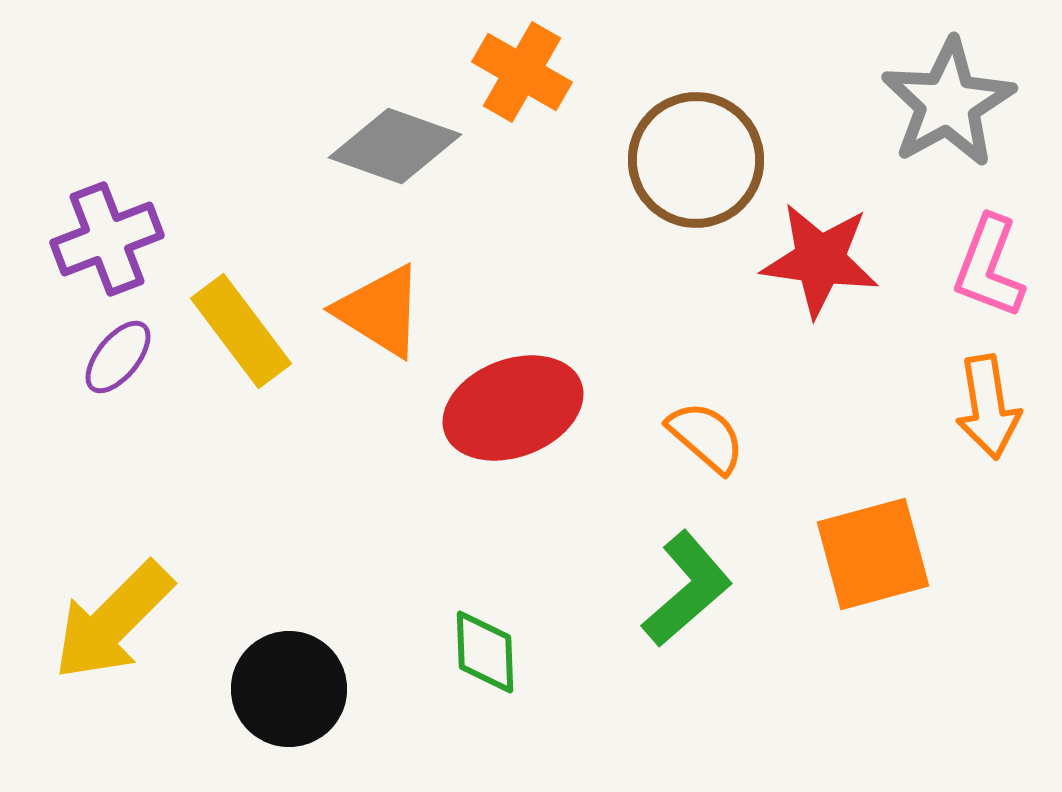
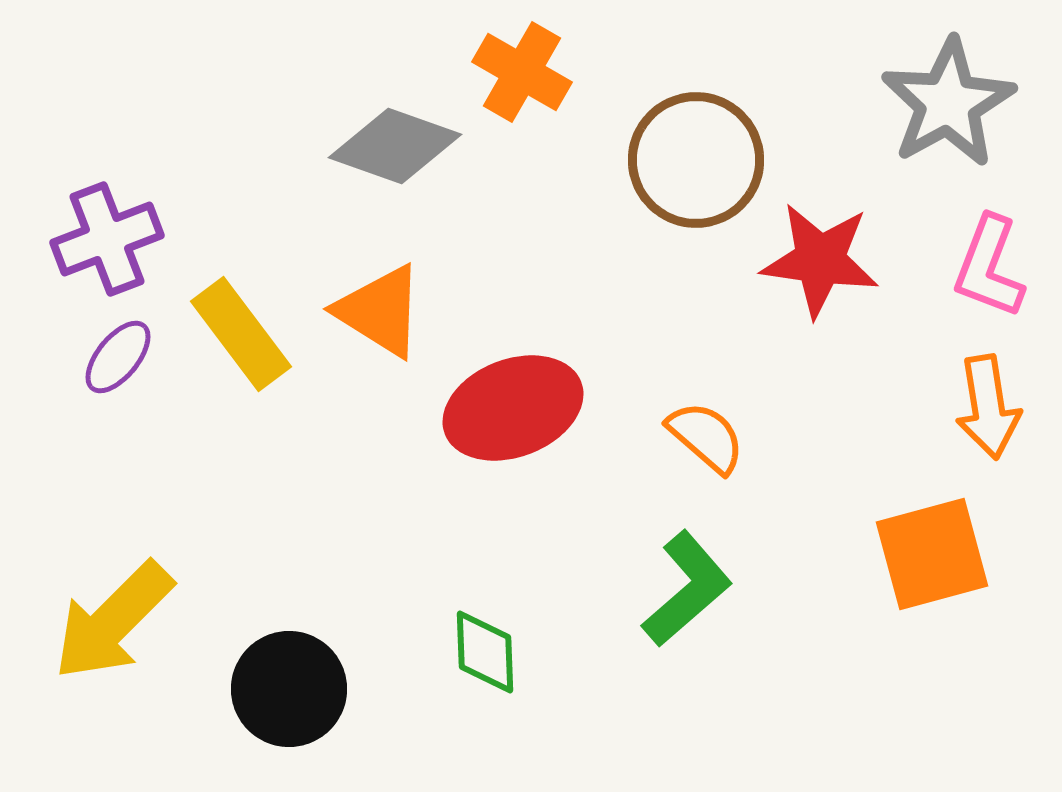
yellow rectangle: moved 3 px down
orange square: moved 59 px right
